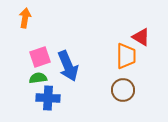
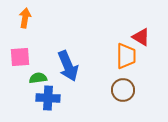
pink square: moved 20 px left; rotated 15 degrees clockwise
